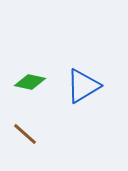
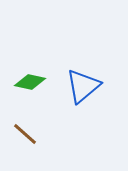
blue triangle: rotated 9 degrees counterclockwise
